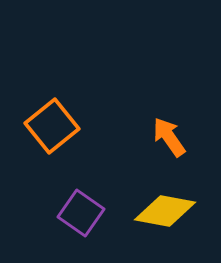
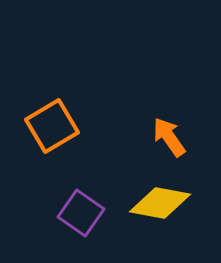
orange square: rotated 8 degrees clockwise
yellow diamond: moved 5 px left, 8 px up
